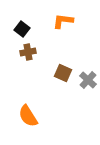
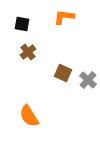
orange L-shape: moved 1 px right, 4 px up
black square: moved 5 px up; rotated 28 degrees counterclockwise
brown cross: rotated 28 degrees counterclockwise
orange semicircle: moved 1 px right
